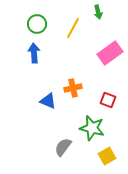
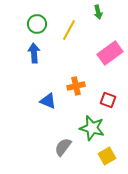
yellow line: moved 4 px left, 2 px down
orange cross: moved 3 px right, 2 px up
